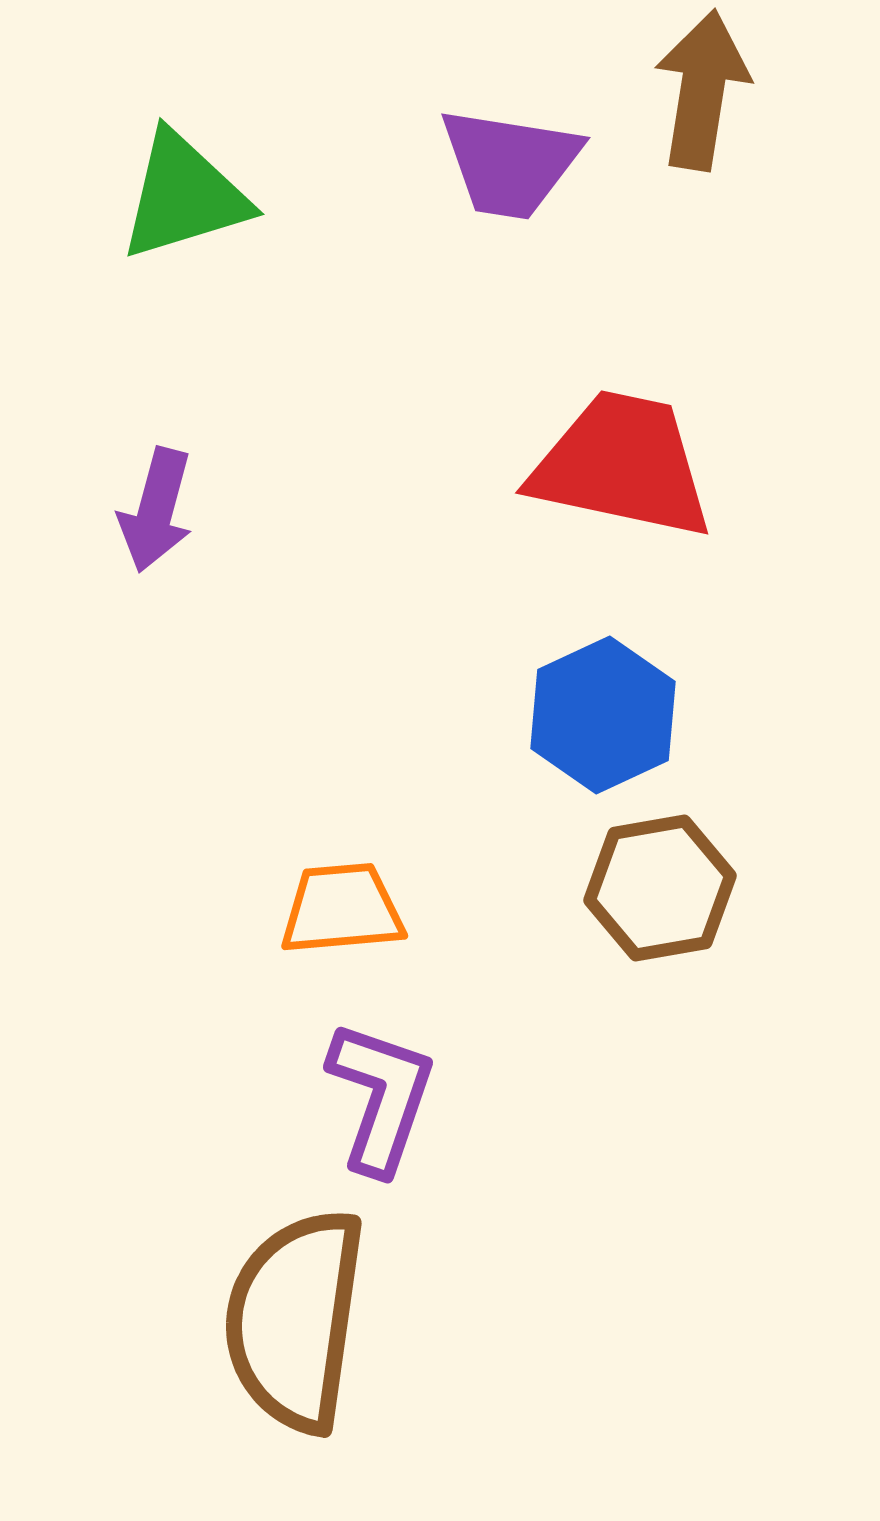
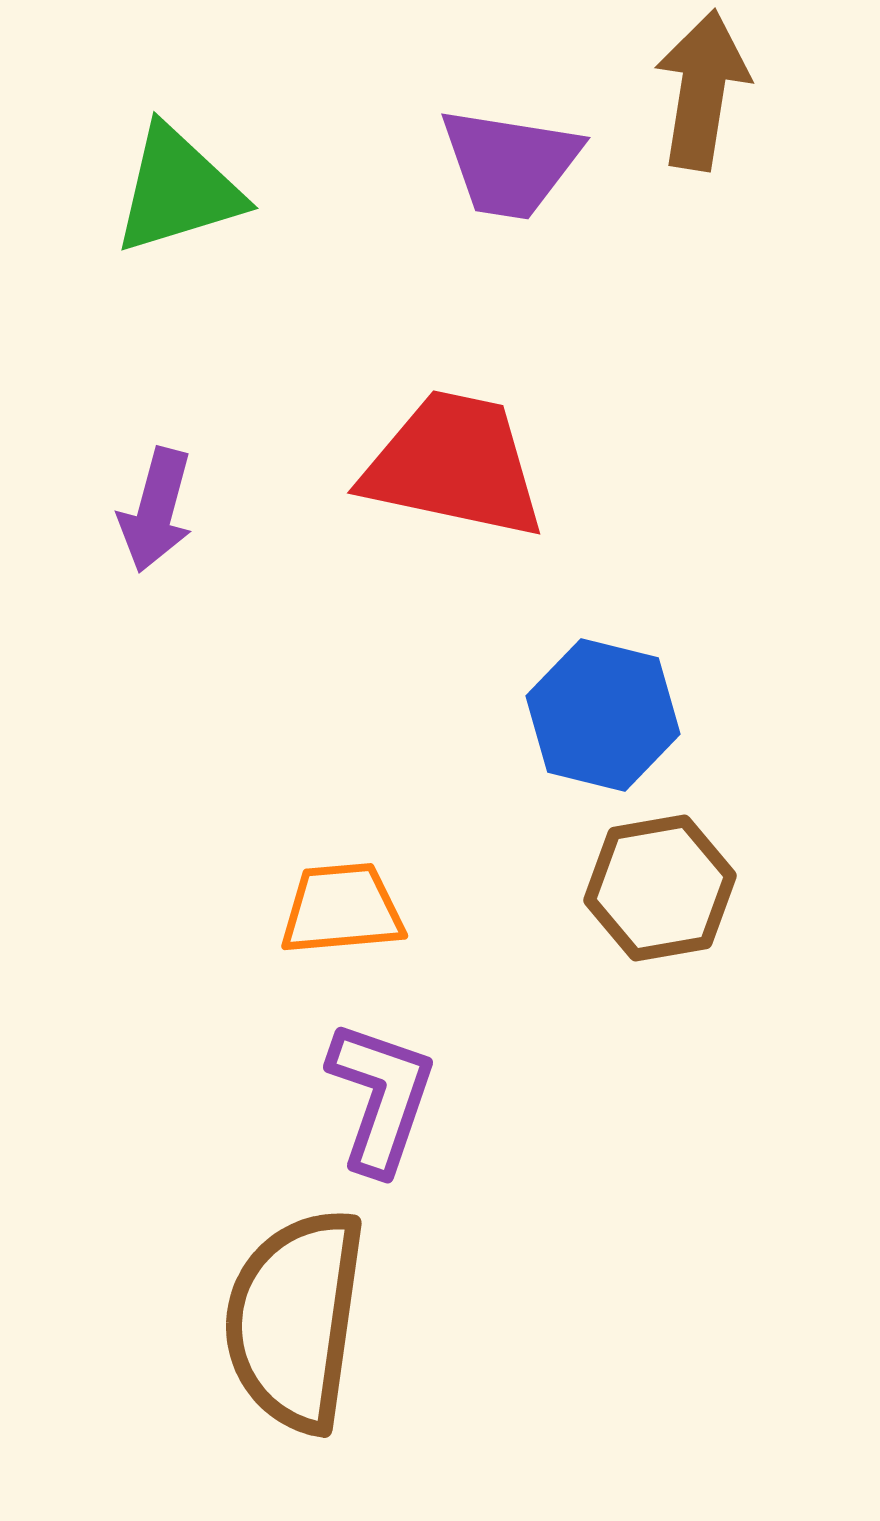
green triangle: moved 6 px left, 6 px up
red trapezoid: moved 168 px left
blue hexagon: rotated 21 degrees counterclockwise
